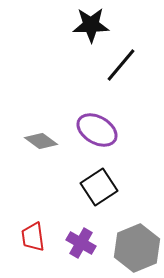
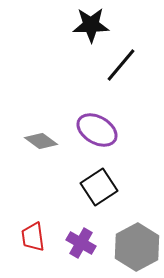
gray hexagon: moved 1 px up; rotated 6 degrees counterclockwise
